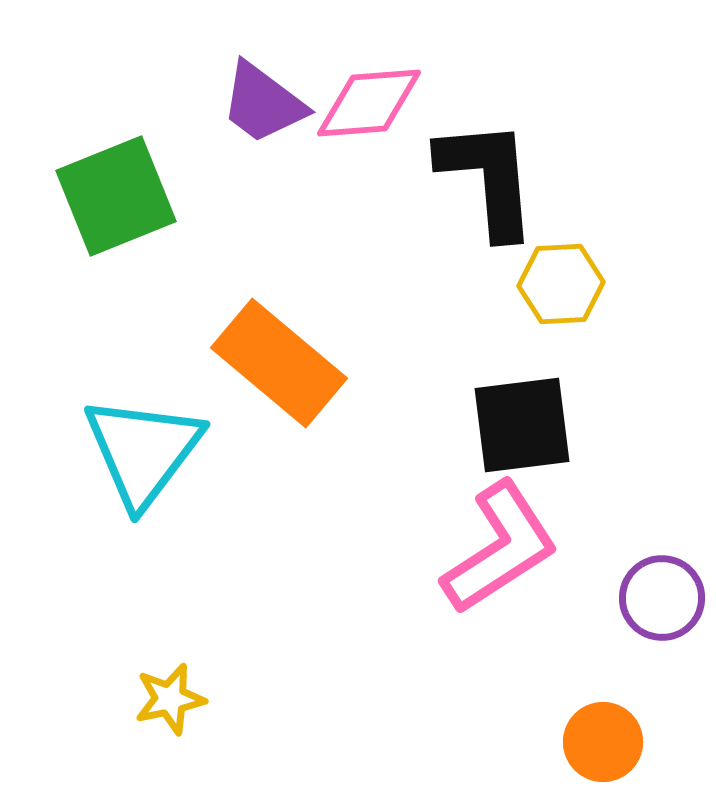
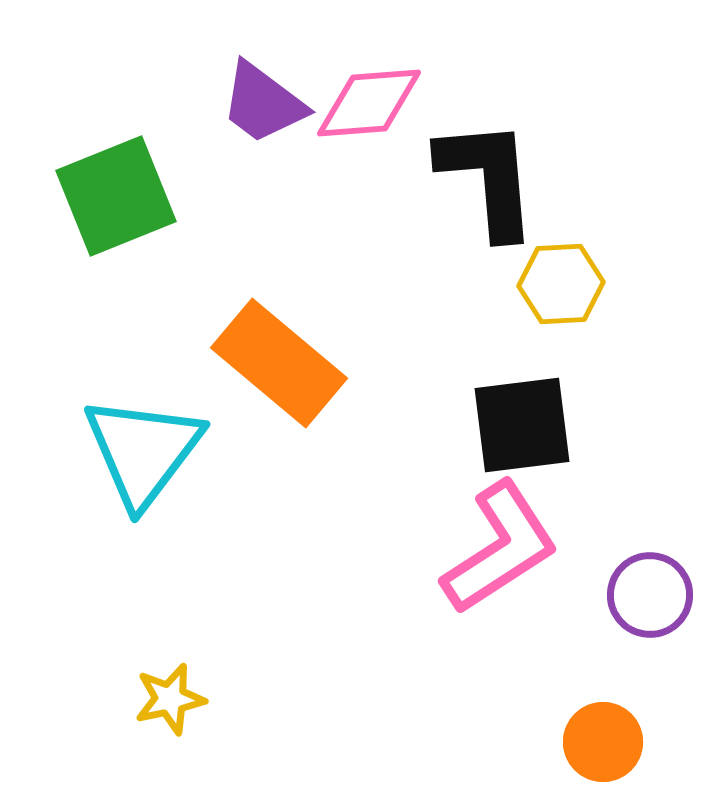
purple circle: moved 12 px left, 3 px up
